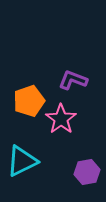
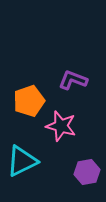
pink star: moved 7 px down; rotated 20 degrees counterclockwise
